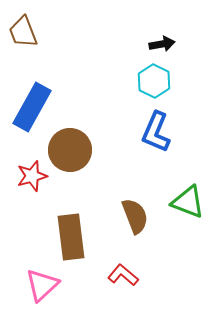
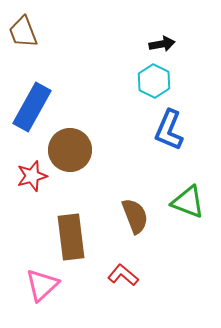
blue L-shape: moved 13 px right, 2 px up
